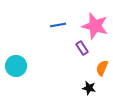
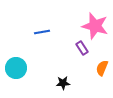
blue line: moved 16 px left, 7 px down
cyan circle: moved 2 px down
black star: moved 26 px left, 5 px up; rotated 16 degrees counterclockwise
